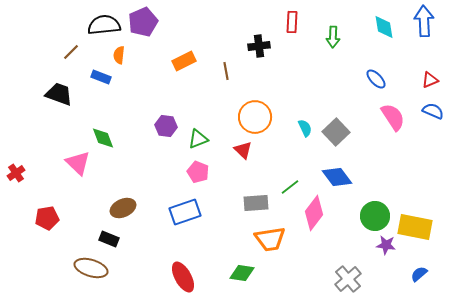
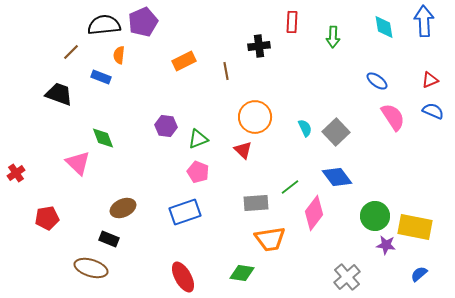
blue ellipse at (376, 79): moved 1 px right, 2 px down; rotated 10 degrees counterclockwise
gray cross at (348, 279): moved 1 px left, 2 px up
